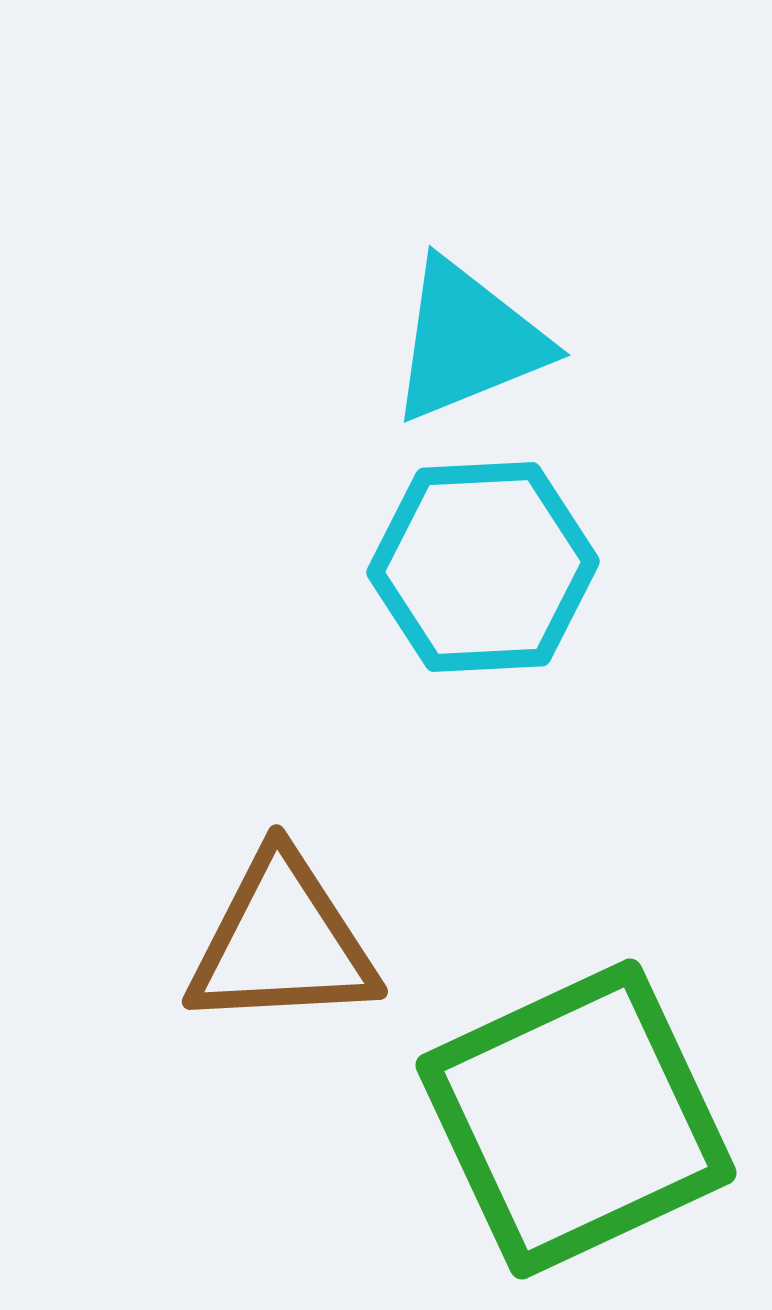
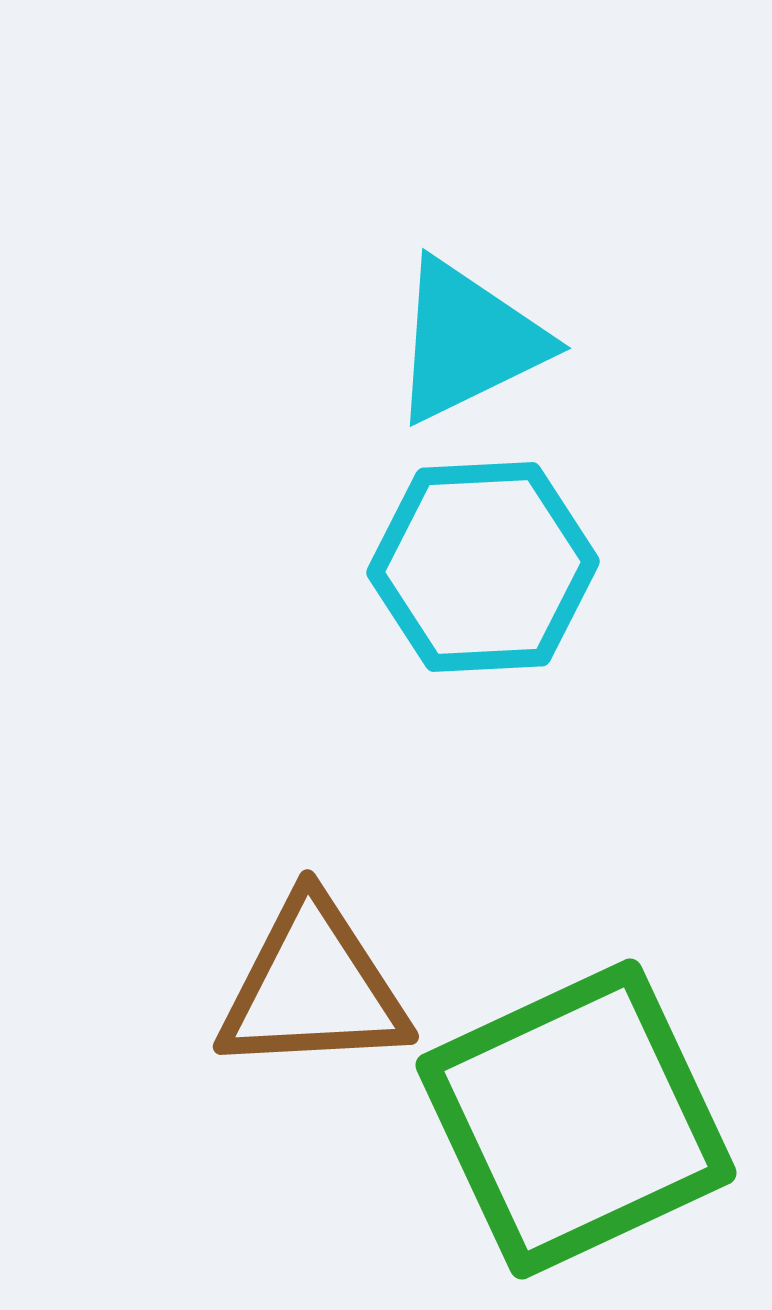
cyan triangle: rotated 4 degrees counterclockwise
brown triangle: moved 31 px right, 45 px down
